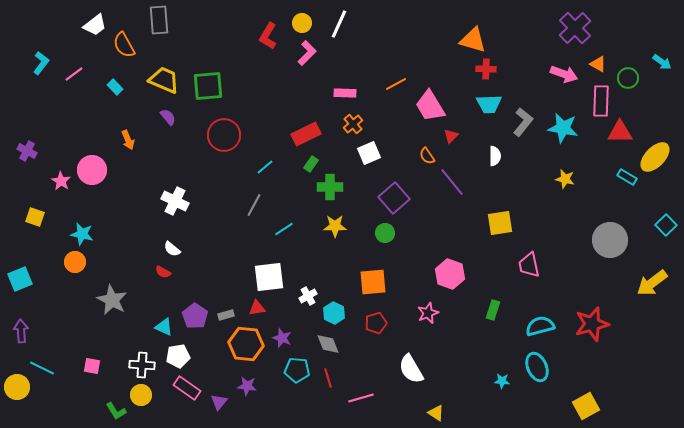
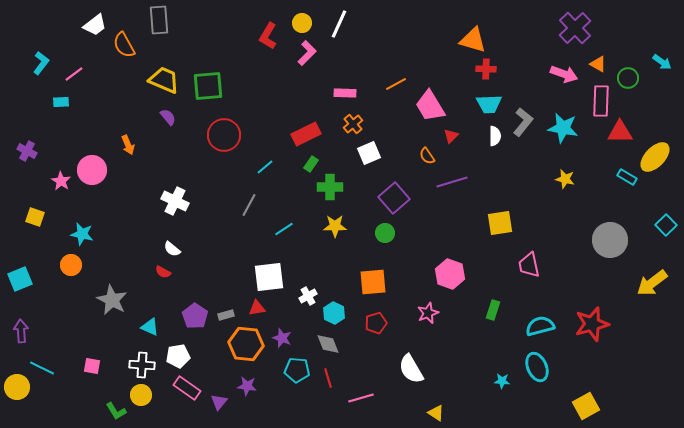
cyan rectangle at (115, 87): moved 54 px left, 15 px down; rotated 49 degrees counterclockwise
orange arrow at (128, 140): moved 5 px down
white semicircle at (495, 156): moved 20 px up
purple line at (452, 182): rotated 68 degrees counterclockwise
gray line at (254, 205): moved 5 px left
orange circle at (75, 262): moved 4 px left, 3 px down
cyan triangle at (164, 327): moved 14 px left
